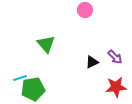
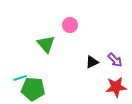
pink circle: moved 15 px left, 15 px down
purple arrow: moved 3 px down
green pentagon: rotated 15 degrees clockwise
